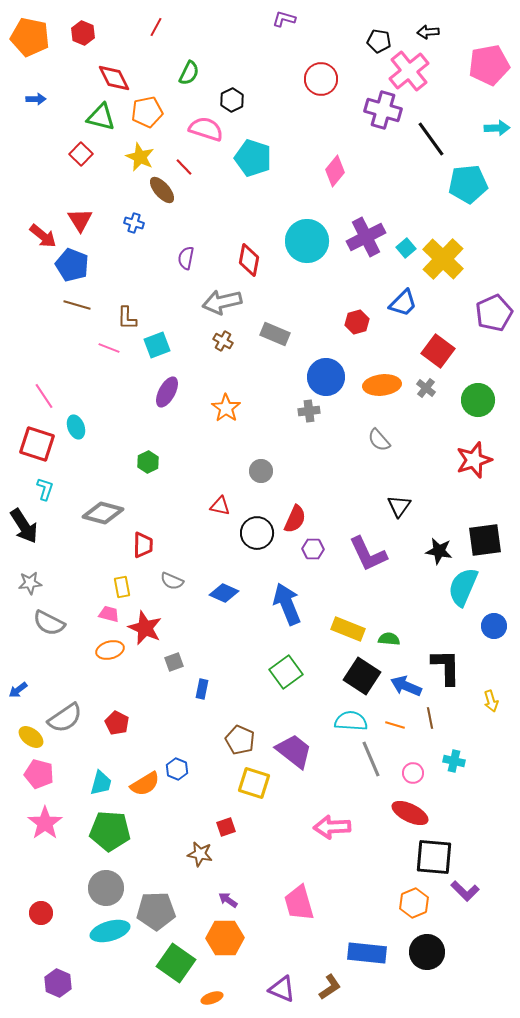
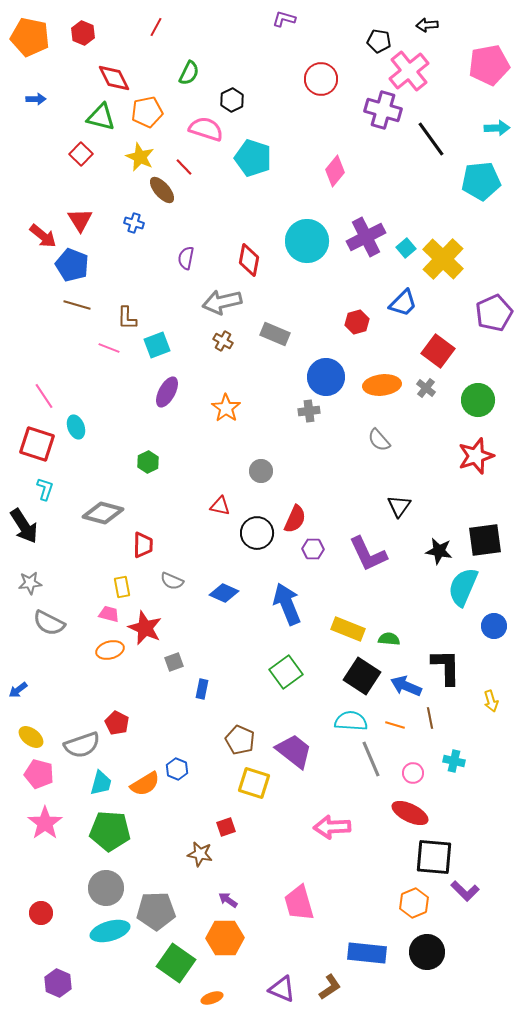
black arrow at (428, 32): moved 1 px left, 7 px up
cyan pentagon at (468, 184): moved 13 px right, 3 px up
red star at (474, 460): moved 2 px right, 4 px up
gray semicircle at (65, 718): moved 17 px right, 27 px down; rotated 15 degrees clockwise
